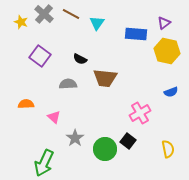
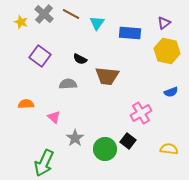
blue rectangle: moved 6 px left, 1 px up
brown trapezoid: moved 2 px right, 2 px up
pink cross: moved 1 px right
yellow semicircle: moved 1 px right; rotated 72 degrees counterclockwise
